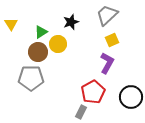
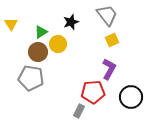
gray trapezoid: rotated 95 degrees clockwise
purple L-shape: moved 2 px right, 6 px down
gray pentagon: rotated 10 degrees clockwise
red pentagon: rotated 25 degrees clockwise
gray rectangle: moved 2 px left, 1 px up
